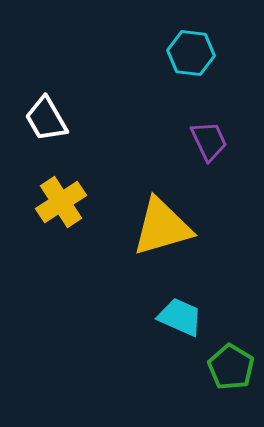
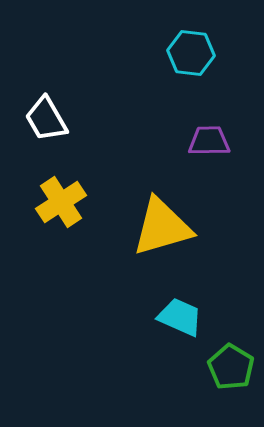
purple trapezoid: rotated 66 degrees counterclockwise
